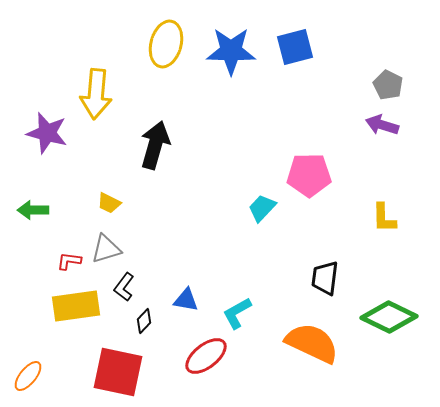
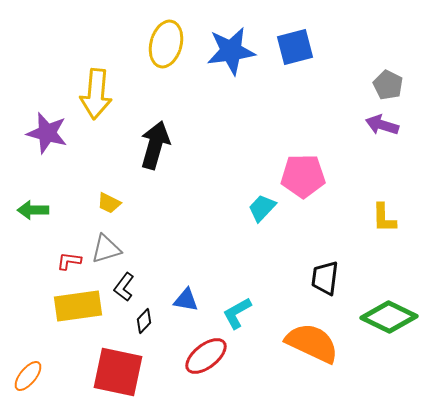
blue star: rotated 9 degrees counterclockwise
pink pentagon: moved 6 px left, 1 px down
yellow rectangle: moved 2 px right
